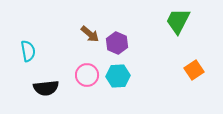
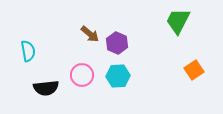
pink circle: moved 5 px left
